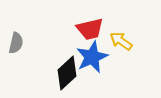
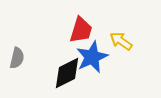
red trapezoid: moved 9 px left, 1 px down; rotated 60 degrees counterclockwise
gray semicircle: moved 1 px right, 15 px down
black diamond: rotated 16 degrees clockwise
